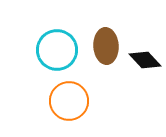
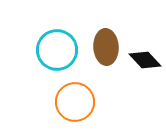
brown ellipse: moved 1 px down
orange circle: moved 6 px right, 1 px down
